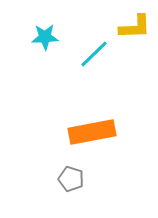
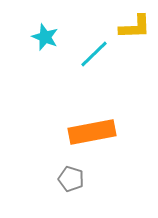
cyan star: rotated 24 degrees clockwise
